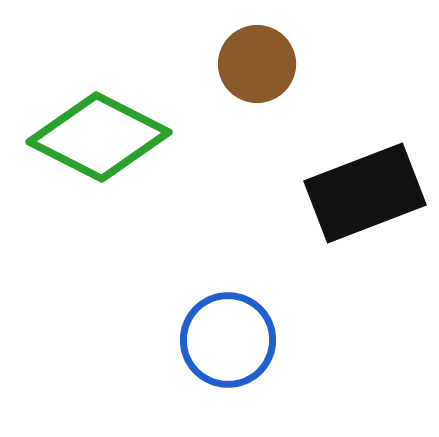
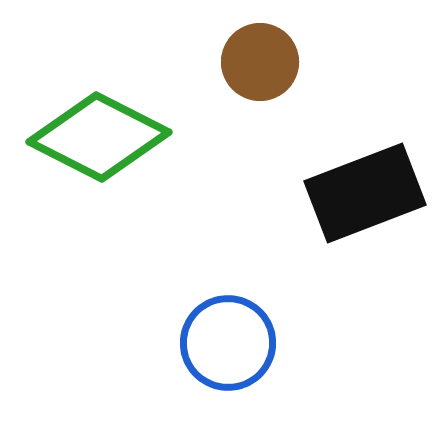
brown circle: moved 3 px right, 2 px up
blue circle: moved 3 px down
